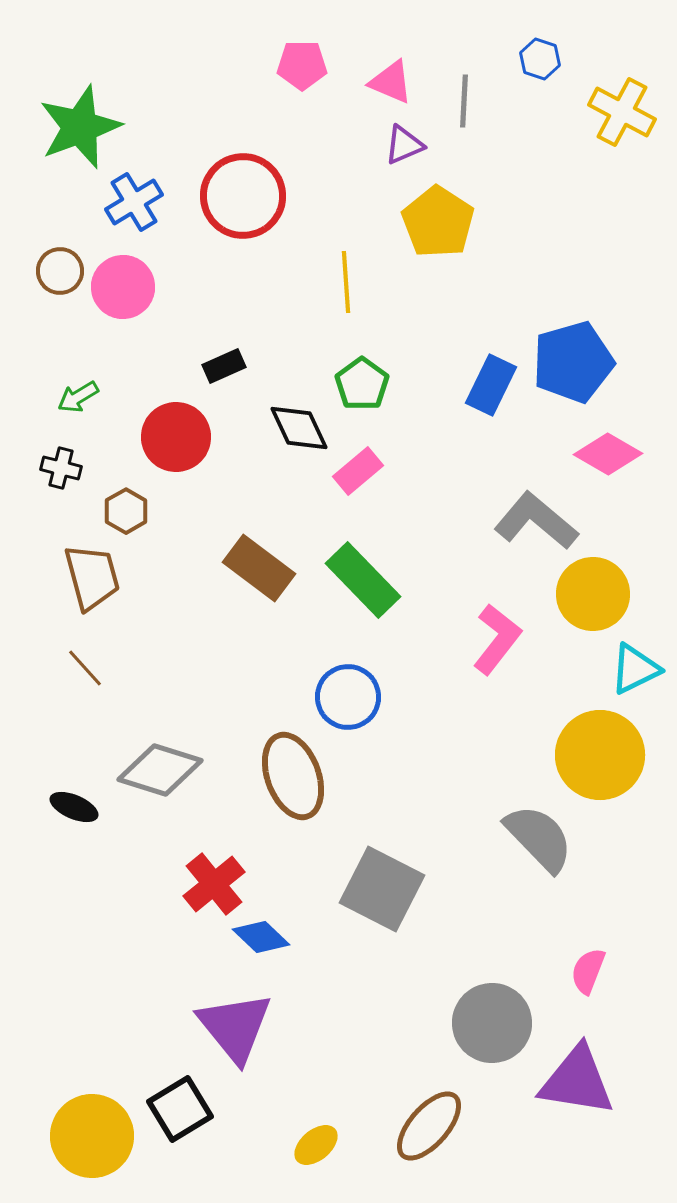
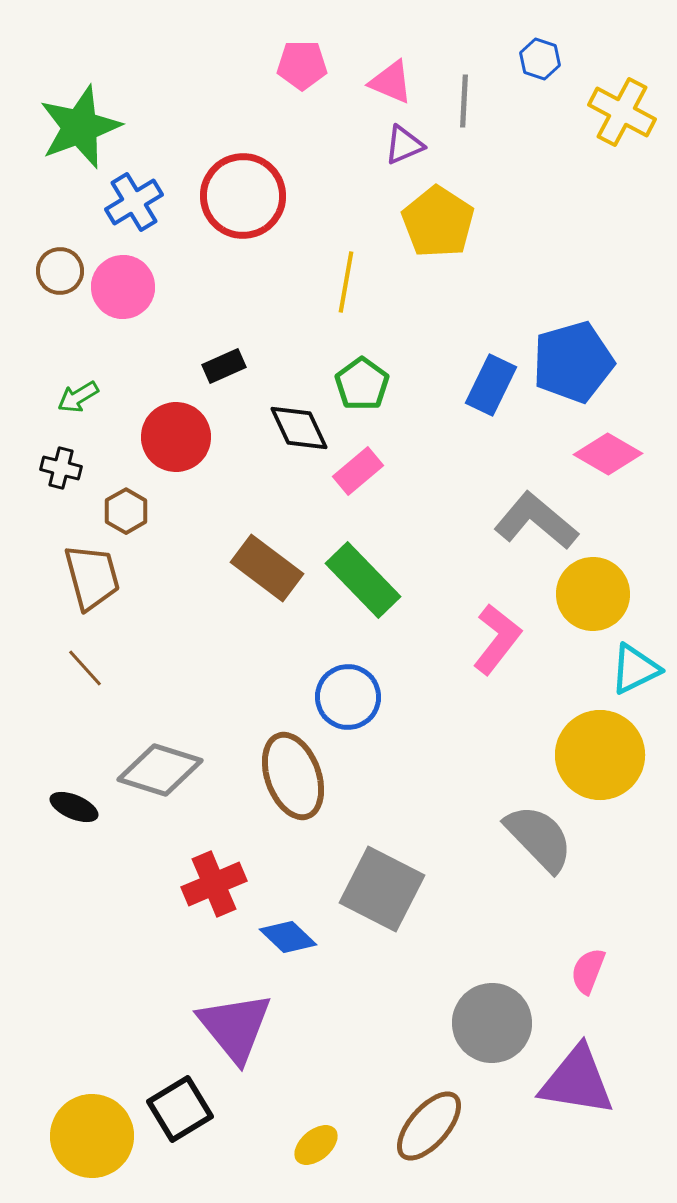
yellow line at (346, 282): rotated 14 degrees clockwise
brown rectangle at (259, 568): moved 8 px right
red cross at (214, 884): rotated 16 degrees clockwise
blue diamond at (261, 937): moved 27 px right
